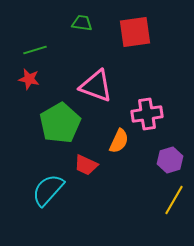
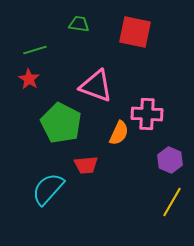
green trapezoid: moved 3 px left, 1 px down
red square: rotated 20 degrees clockwise
red star: rotated 20 degrees clockwise
pink cross: rotated 12 degrees clockwise
green pentagon: moved 1 px right; rotated 15 degrees counterclockwise
orange semicircle: moved 8 px up
purple hexagon: rotated 20 degrees counterclockwise
red trapezoid: rotated 30 degrees counterclockwise
cyan semicircle: moved 1 px up
yellow line: moved 2 px left, 2 px down
